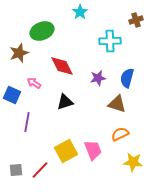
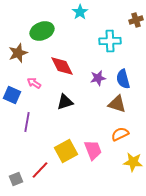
brown star: moved 1 px left
blue semicircle: moved 4 px left, 1 px down; rotated 30 degrees counterclockwise
gray square: moved 9 px down; rotated 16 degrees counterclockwise
